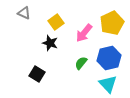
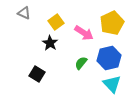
pink arrow: rotated 96 degrees counterclockwise
black star: rotated 14 degrees clockwise
cyan triangle: moved 4 px right
